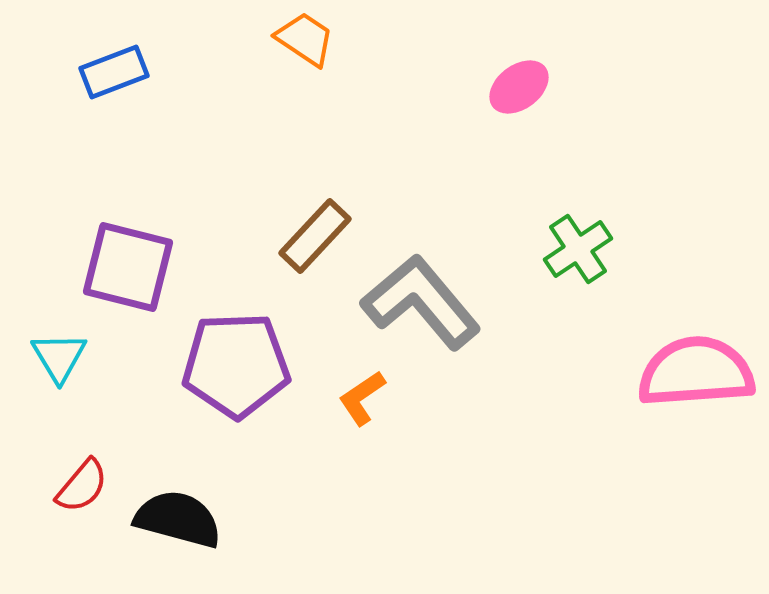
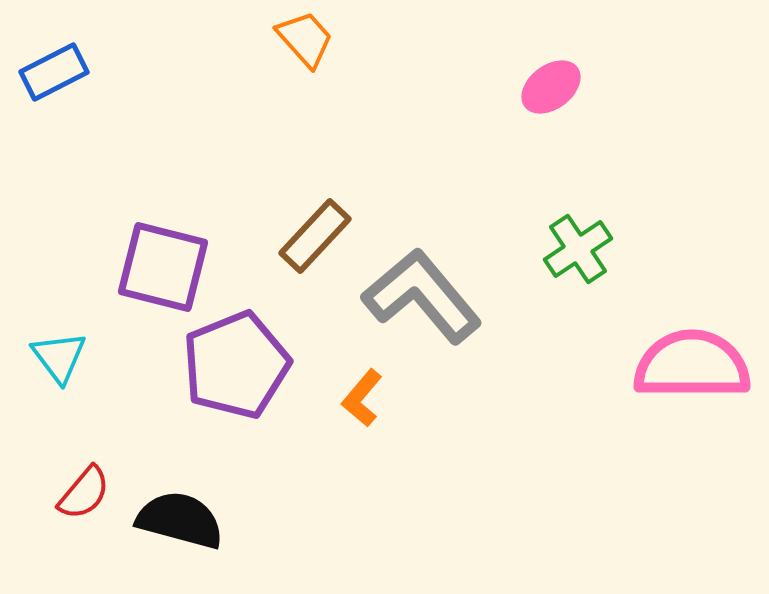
orange trapezoid: rotated 14 degrees clockwise
blue rectangle: moved 60 px left; rotated 6 degrees counterclockwise
pink ellipse: moved 32 px right
purple square: moved 35 px right
gray L-shape: moved 1 px right, 6 px up
cyan triangle: rotated 6 degrees counterclockwise
purple pentagon: rotated 20 degrees counterclockwise
pink semicircle: moved 4 px left, 7 px up; rotated 4 degrees clockwise
orange L-shape: rotated 16 degrees counterclockwise
red semicircle: moved 2 px right, 7 px down
black semicircle: moved 2 px right, 1 px down
